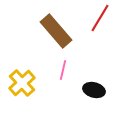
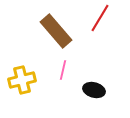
yellow cross: moved 3 px up; rotated 28 degrees clockwise
